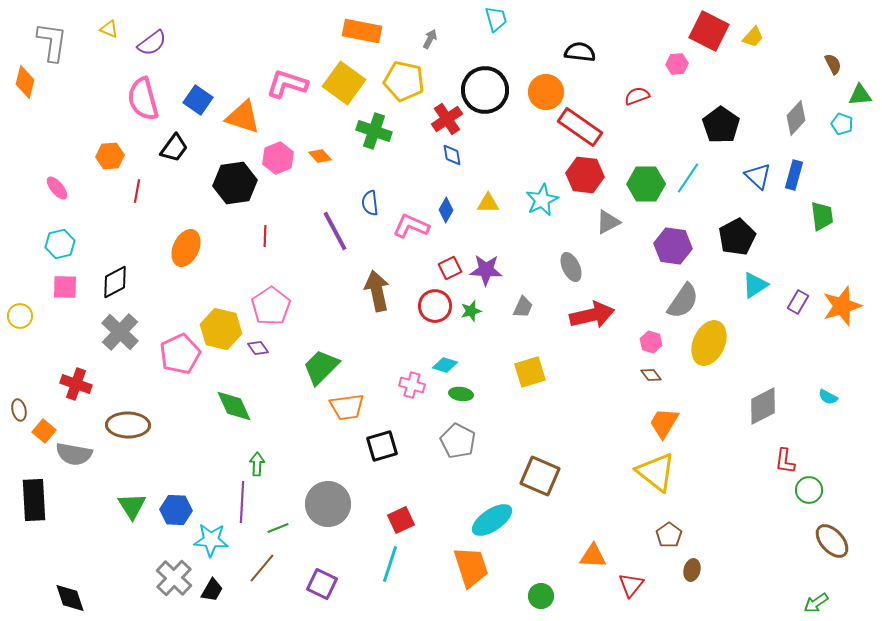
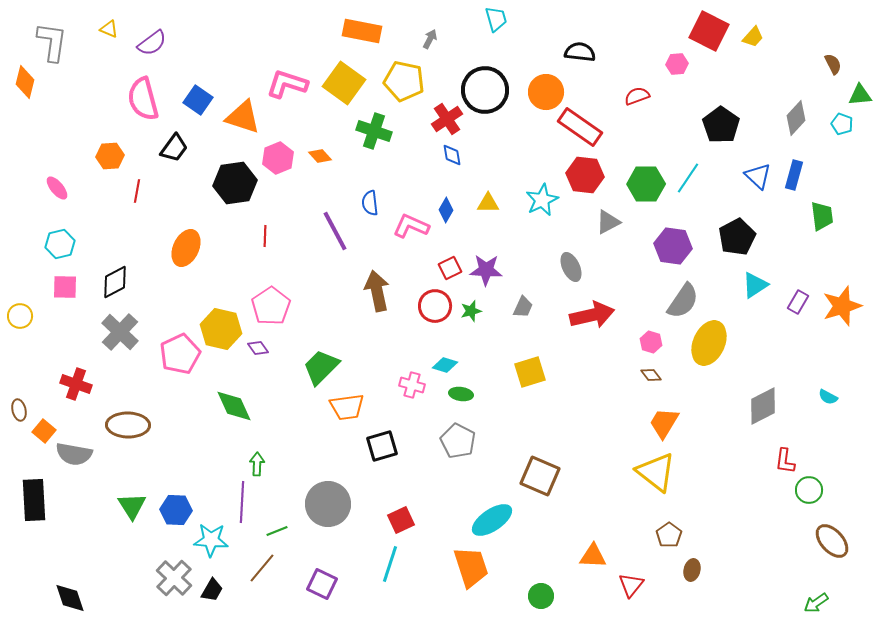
green line at (278, 528): moved 1 px left, 3 px down
